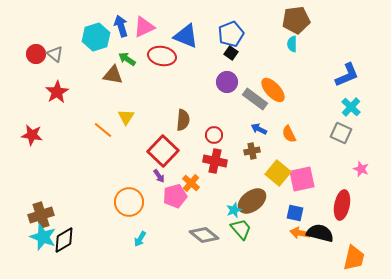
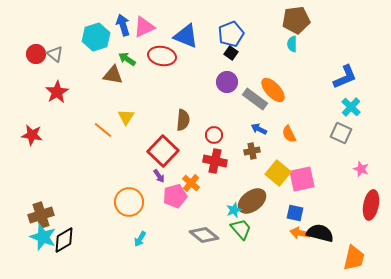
blue arrow at (121, 26): moved 2 px right, 1 px up
blue L-shape at (347, 75): moved 2 px left, 2 px down
red ellipse at (342, 205): moved 29 px right
